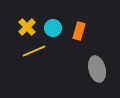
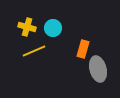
yellow cross: rotated 30 degrees counterclockwise
orange rectangle: moved 4 px right, 18 px down
gray ellipse: moved 1 px right
